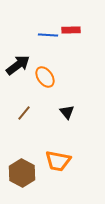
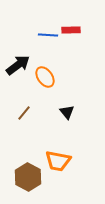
brown hexagon: moved 6 px right, 4 px down
